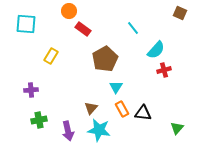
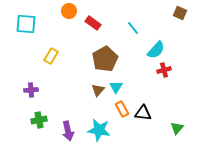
red rectangle: moved 10 px right, 6 px up
brown triangle: moved 7 px right, 18 px up
